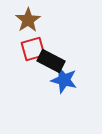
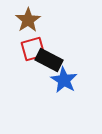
black rectangle: moved 2 px left, 1 px up
blue star: rotated 16 degrees clockwise
